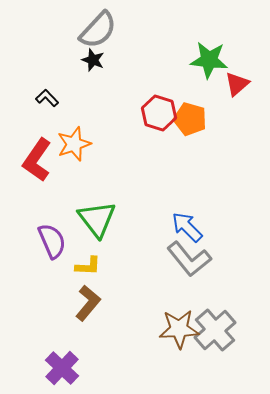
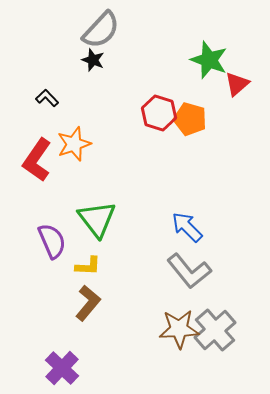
gray semicircle: moved 3 px right
green star: rotated 15 degrees clockwise
gray L-shape: moved 12 px down
